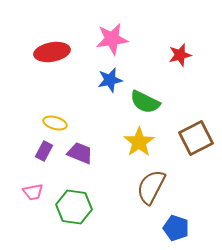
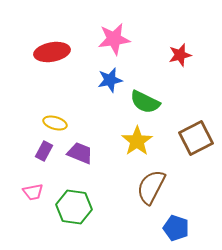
pink star: moved 2 px right
yellow star: moved 2 px left, 1 px up
